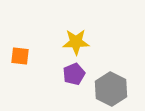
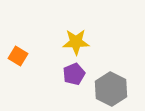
orange square: moved 2 px left; rotated 24 degrees clockwise
